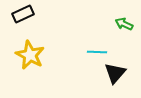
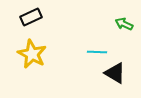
black rectangle: moved 8 px right, 3 px down
yellow star: moved 2 px right, 1 px up
black triangle: rotated 40 degrees counterclockwise
